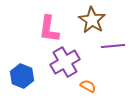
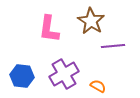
brown star: moved 1 px left, 1 px down
purple cross: moved 1 px left, 12 px down
blue hexagon: rotated 15 degrees counterclockwise
orange semicircle: moved 10 px right
